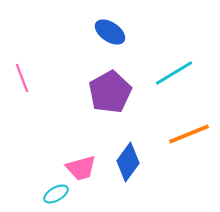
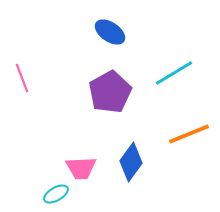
blue diamond: moved 3 px right
pink trapezoid: rotated 12 degrees clockwise
